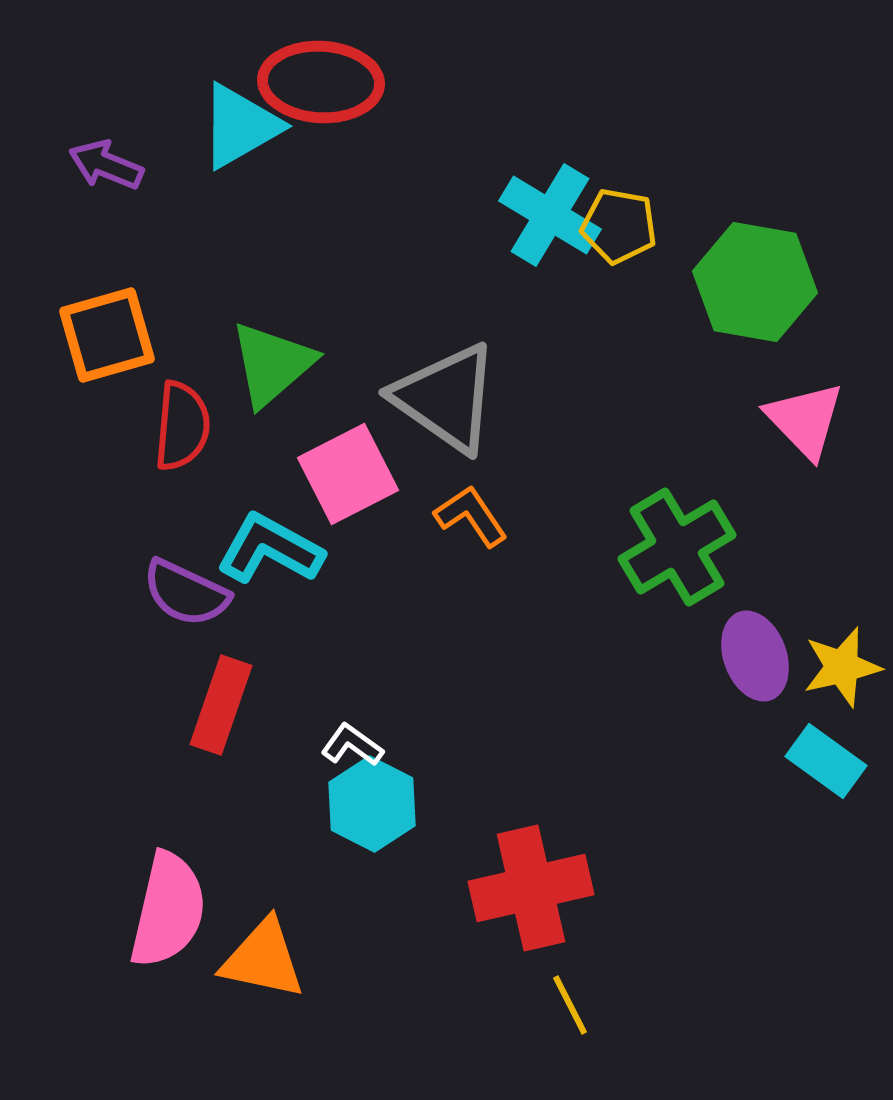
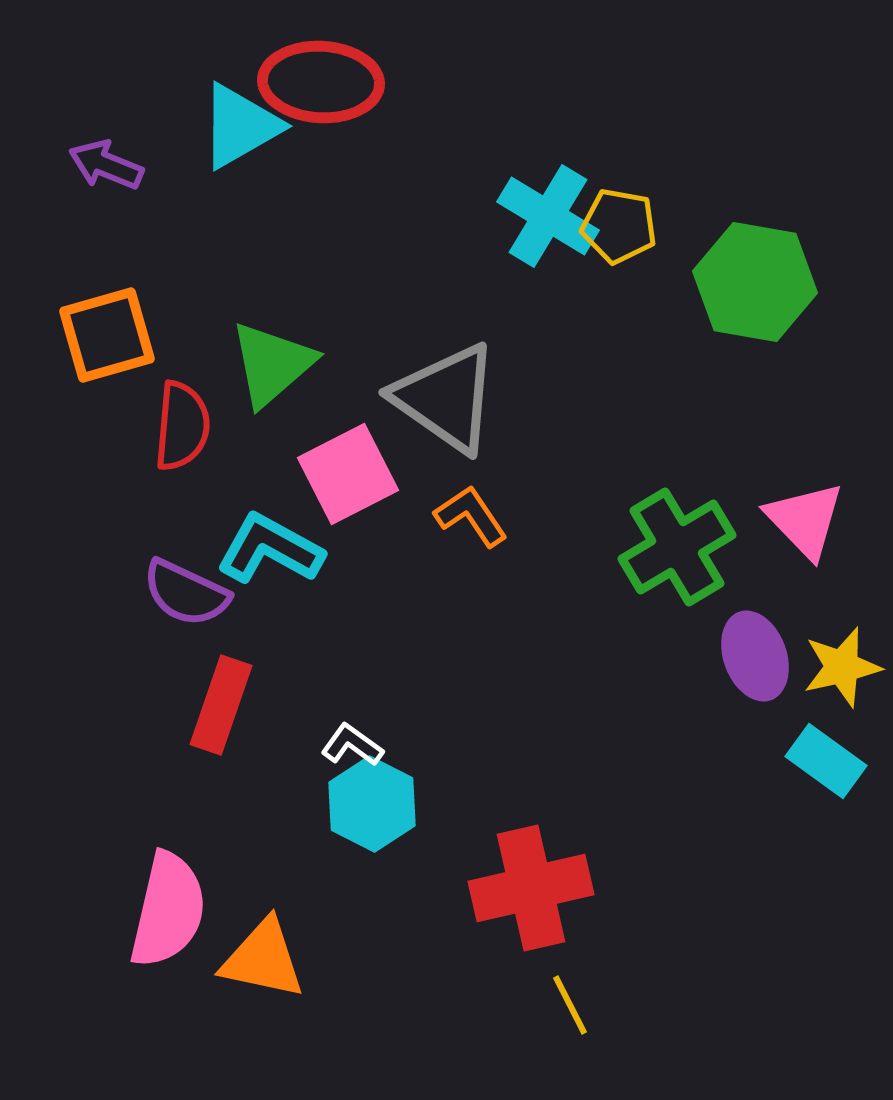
cyan cross: moved 2 px left, 1 px down
pink triangle: moved 100 px down
